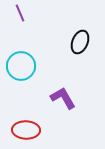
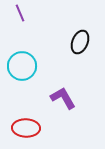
cyan circle: moved 1 px right
red ellipse: moved 2 px up
